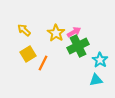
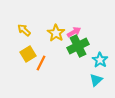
orange line: moved 2 px left
cyan triangle: rotated 32 degrees counterclockwise
